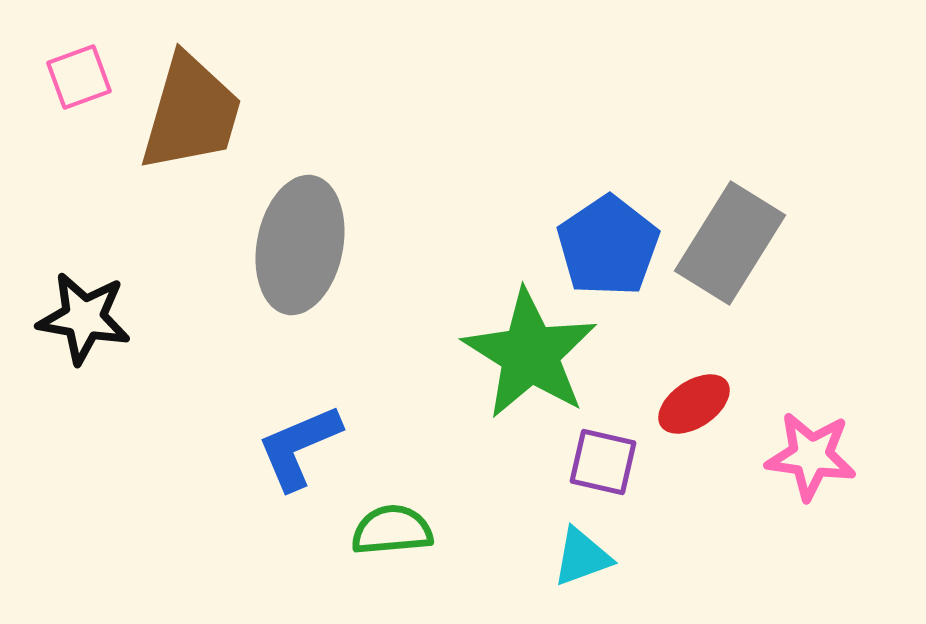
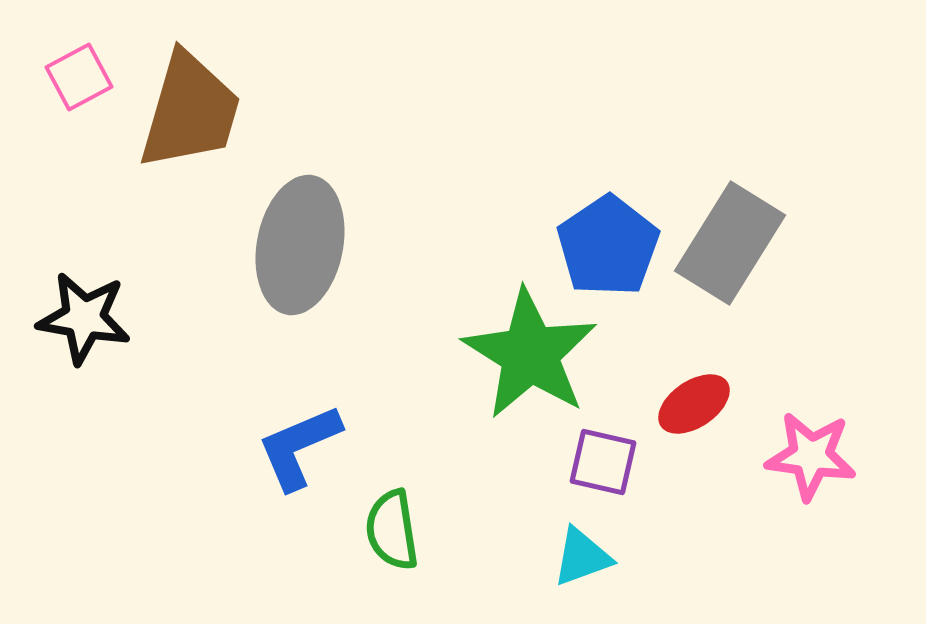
pink square: rotated 8 degrees counterclockwise
brown trapezoid: moved 1 px left, 2 px up
green semicircle: rotated 94 degrees counterclockwise
